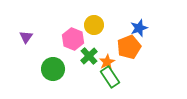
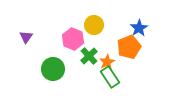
blue star: rotated 12 degrees counterclockwise
